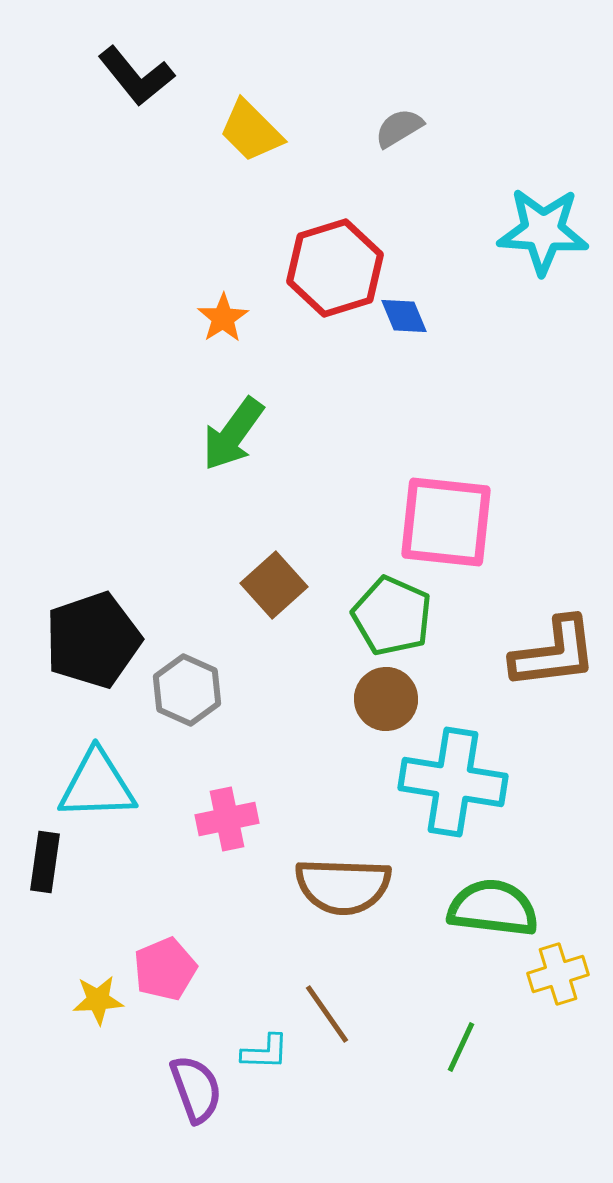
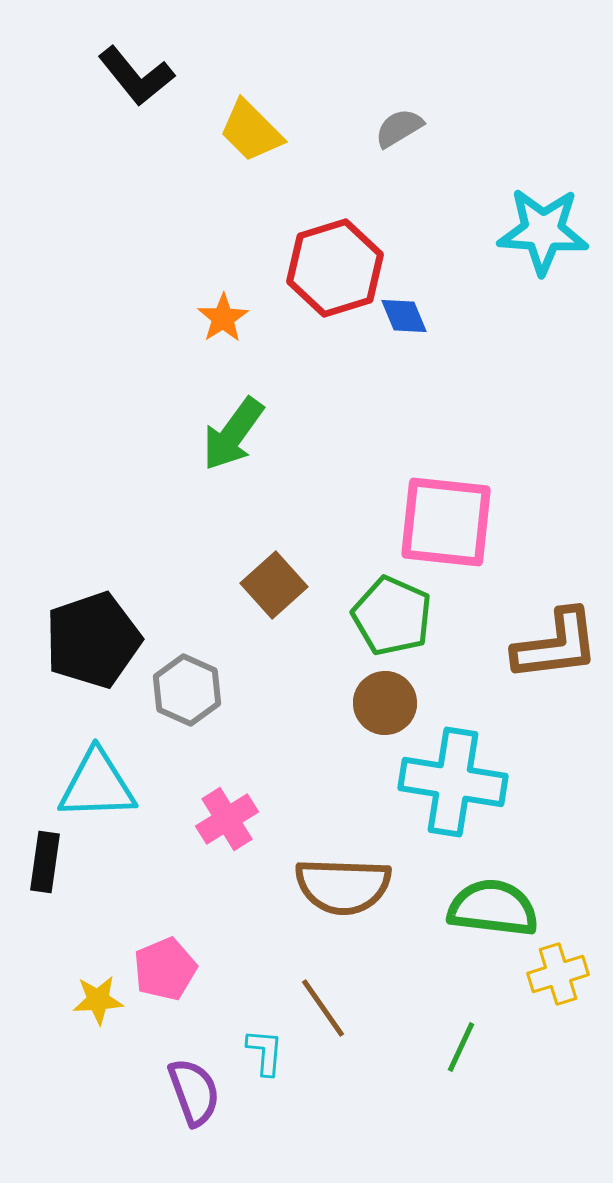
brown L-shape: moved 2 px right, 8 px up
brown circle: moved 1 px left, 4 px down
pink cross: rotated 20 degrees counterclockwise
brown line: moved 4 px left, 6 px up
cyan L-shape: rotated 87 degrees counterclockwise
purple semicircle: moved 2 px left, 3 px down
